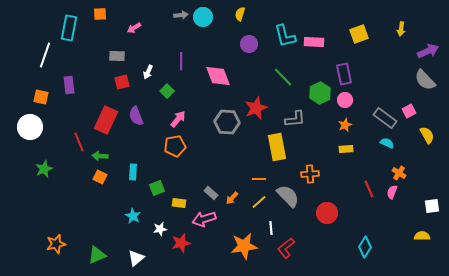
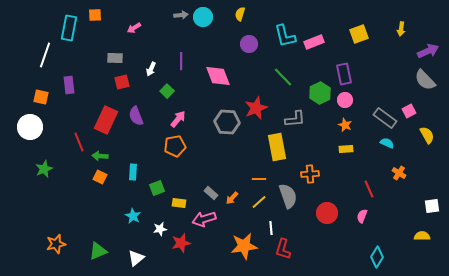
orange square at (100, 14): moved 5 px left, 1 px down
pink rectangle at (314, 42): rotated 24 degrees counterclockwise
gray rectangle at (117, 56): moved 2 px left, 2 px down
white arrow at (148, 72): moved 3 px right, 3 px up
orange star at (345, 125): rotated 24 degrees counterclockwise
pink semicircle at (392, 192): moved 30 px left, 24 px down
gray semicircle at (288, 196): rotated 25 degrees clockwise
cyan diamond at (365, 247): moved 12 px right, 10 px down
red L-shape at (286, 248): moved 3 px left, 1 px down; rotated 35 degrees counterclockwise
green triangle at (97, 255): moved 1 px right, 4 px up
